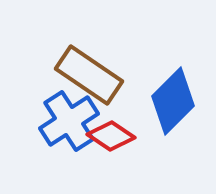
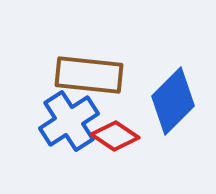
brown rectangle: rotated 28 degrees counterclockwise
red diamond: moved 4 px right
